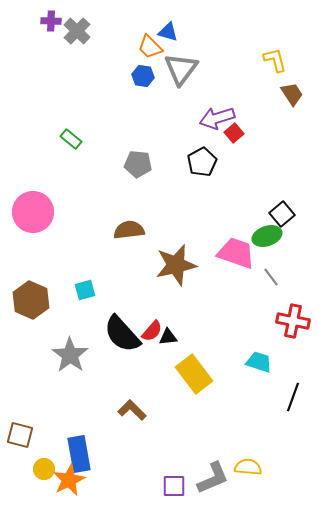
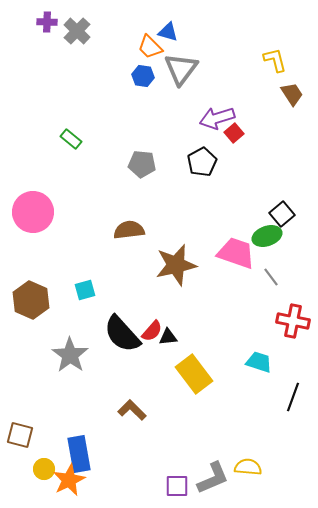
purple cross: moved 4 px left, 1 px down
gray pentagon: moved 4 px right
purple square: moved 3 px right
